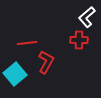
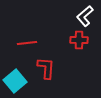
white L-shape: moved 2 px left, 1 px up
red L-shape: moved 6 px down; rotated 25 degrees counterclockwise
cyan square: moved 7 px down
